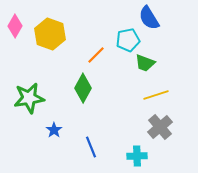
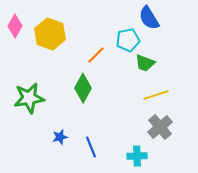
blue star: moved 6 px right, 7 px down; rotated 21 degrees clockwise
